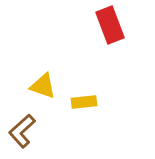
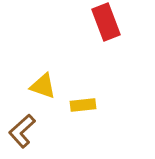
red rectangle: moved 4 px left, 3 px up
yellow rectangle: moved 1 px left, 3 px down
